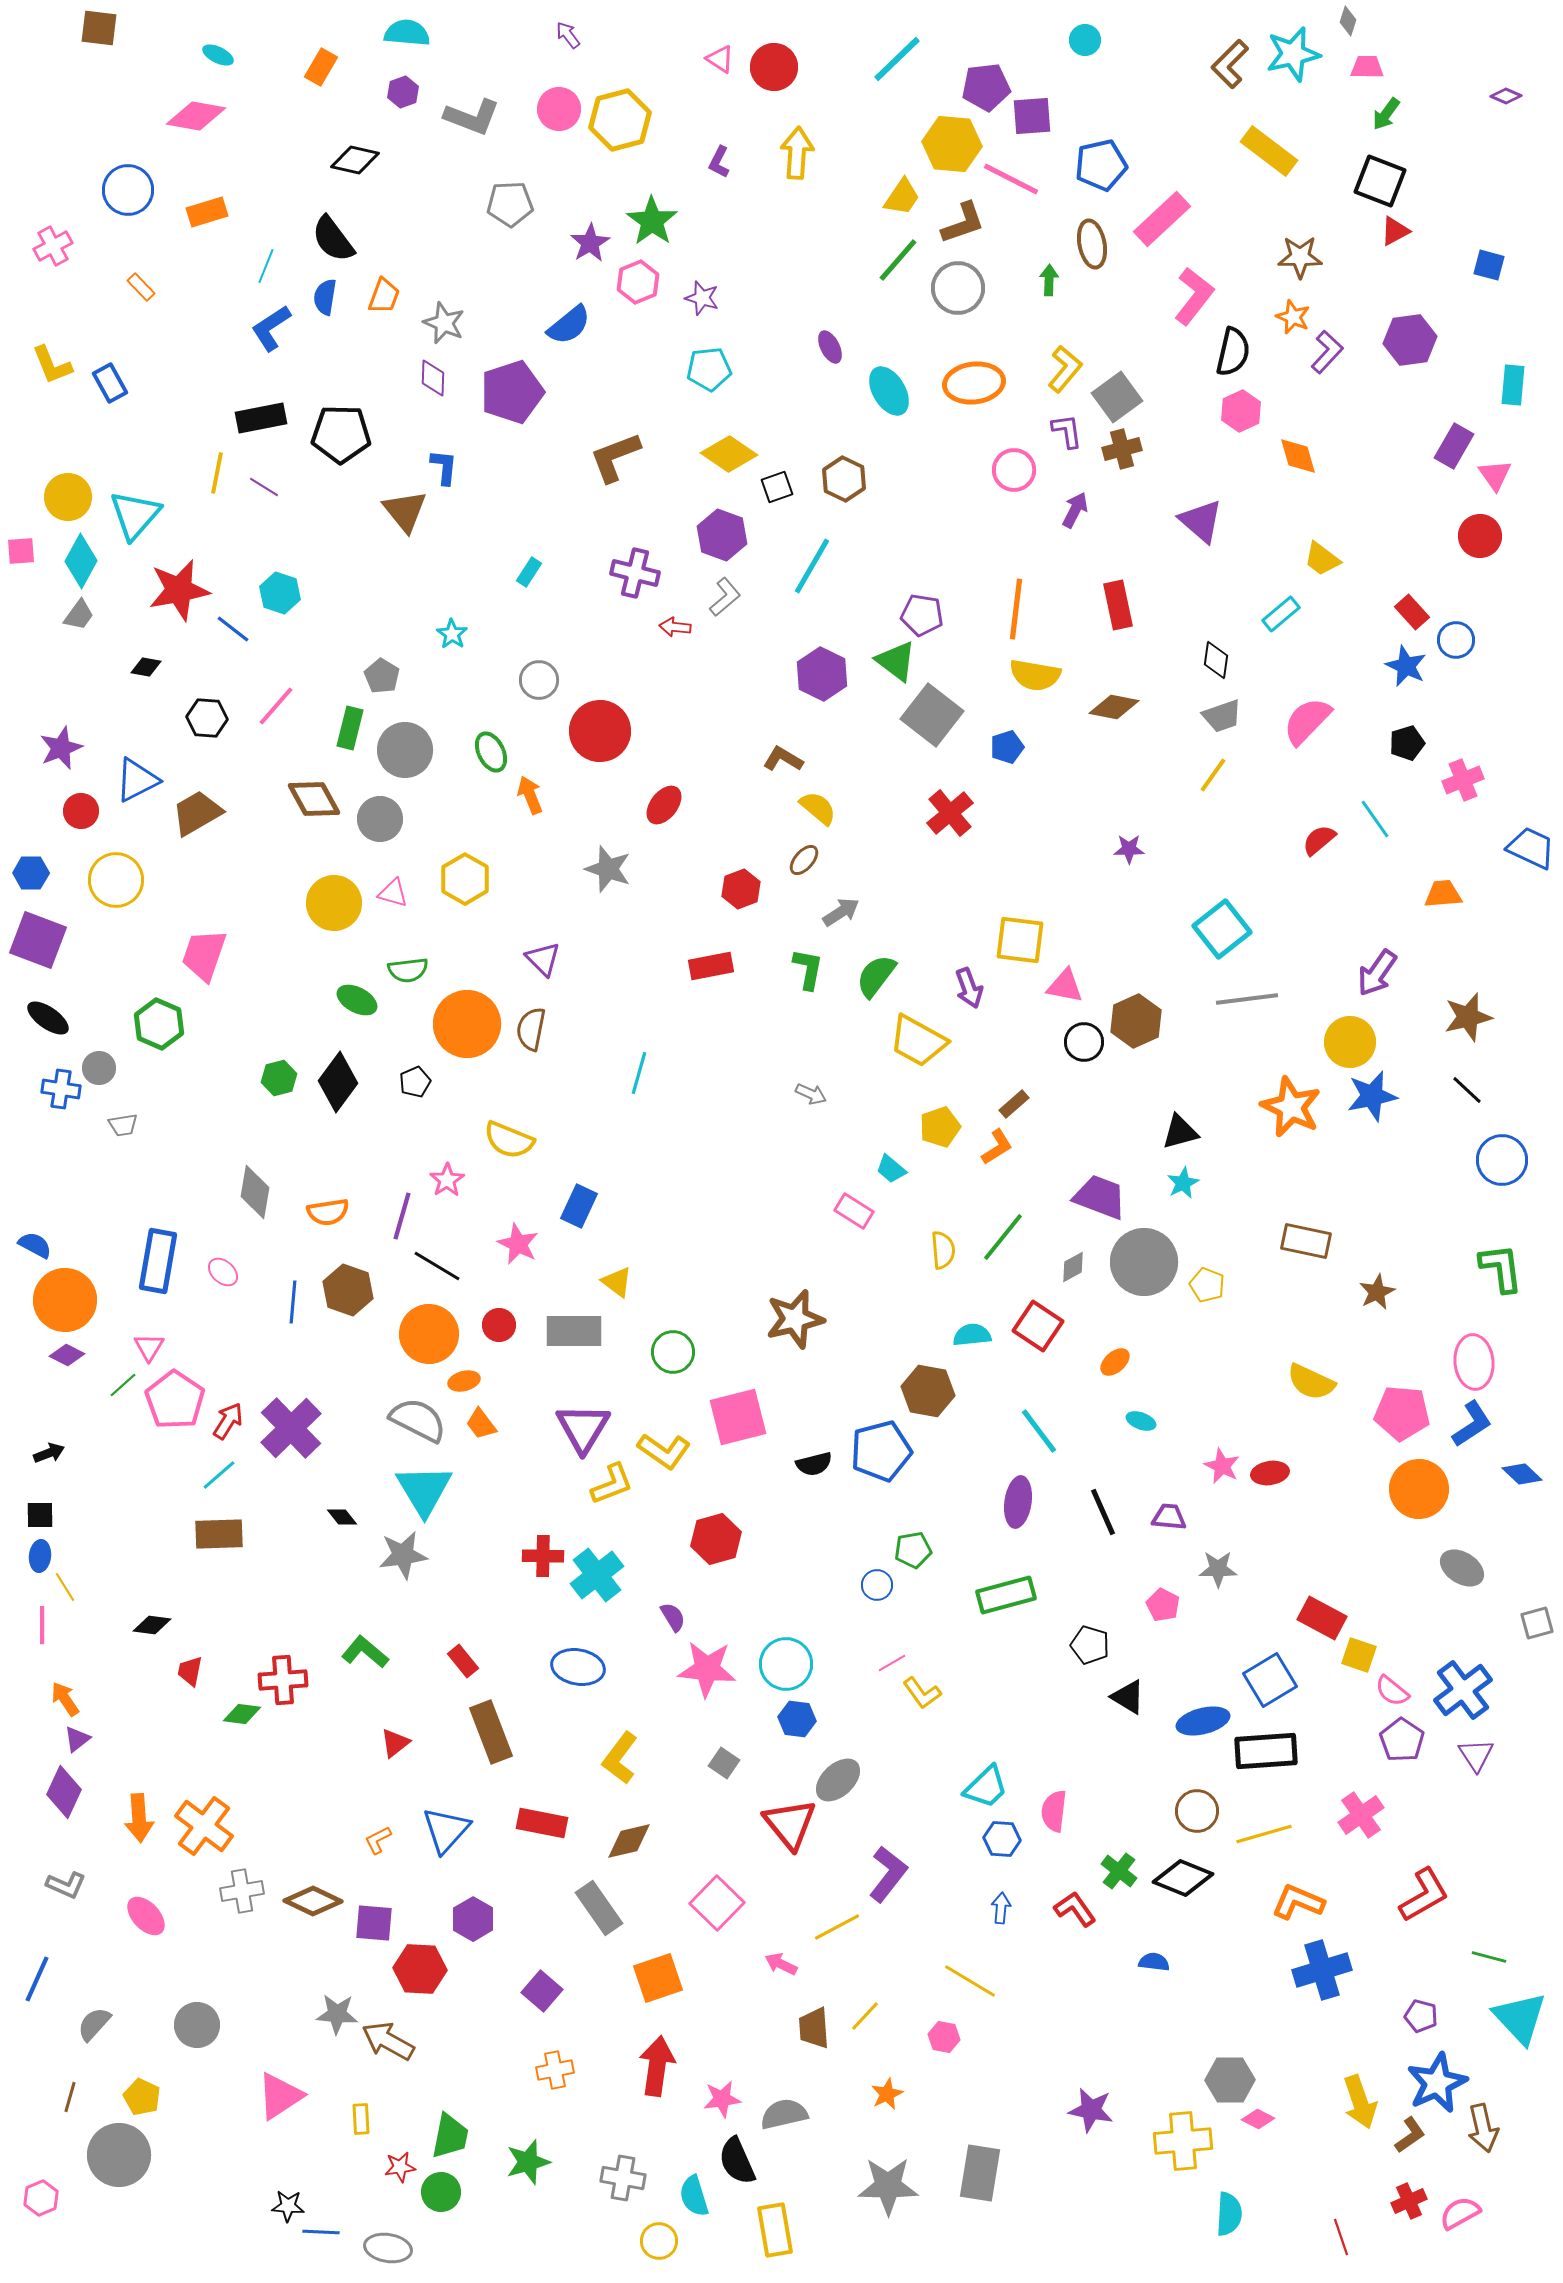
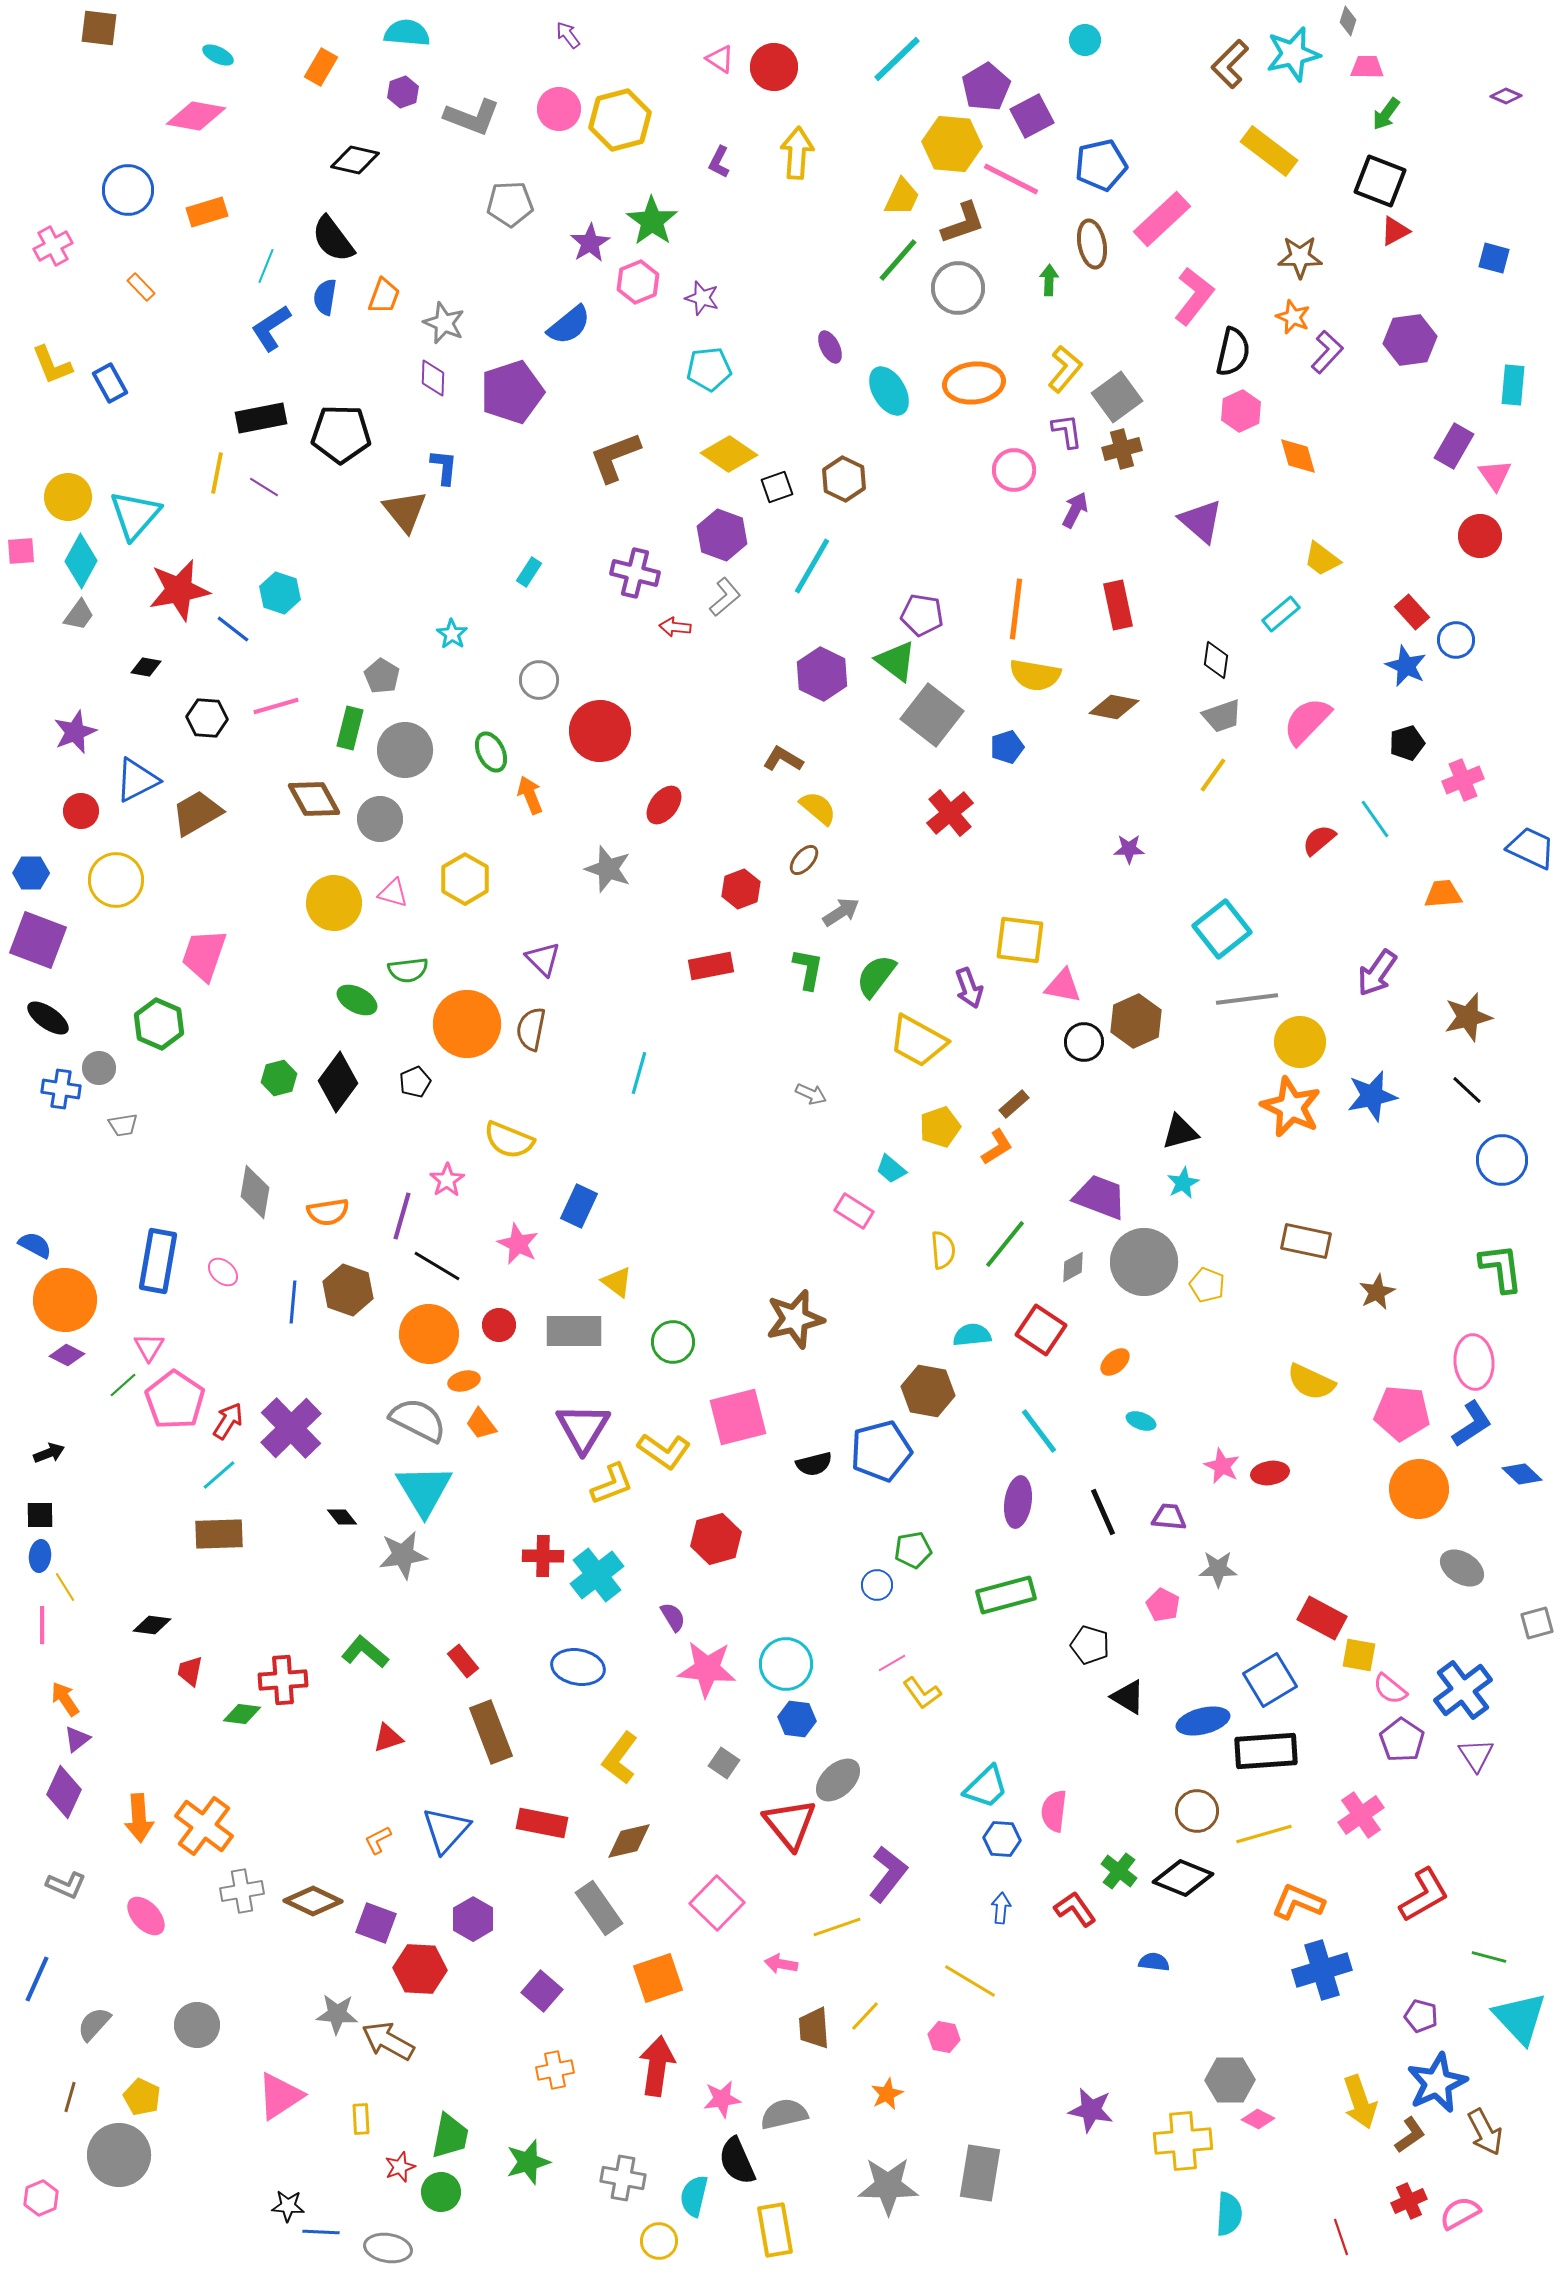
purple pentagon at (986, 87): rotated 24 degrees counterclockwise
purple square at (1032, 116): rotated 24 degrees counterclockwise
yellow trapezoid at (902, 197): rotated 9 degrees counterclockwise
blue square at (1489, 265): moved 5 px right, 7 px up
pink line at (276, 706): rotated 33 degrees clockwise
purple star at (61, 748): moved 14 px right, 16 px up
pink triangle at (1065, 986): moved 2 px left
yellow circle at (1350, 1042): moved 50 px left
green line at (1003, 1237): moved 2 px right, 7 px down
red square at (1038, 1326): moved 3 px right, 4 px down
green circle at (673, 1352): moved 10 px up
yellow square at (1359, 1655): rotated 9 degrees counterclockwise
pink semicircle at (1392, 1691): moved 2 px left, 2 px up
red triangle at (395, 1743): moved 7 px left, 5 px up; rotated 20 degrees clockwise
purple square at (374, 1923): moved 2 px right; rotated 15 degrees clockwise
yellow line at (837, 1927): rotated 9 degrees clockwise
pink arrow at (781, 1964): rotated 16 degrees counterclockwise
brown arrow at (1483, 2128): moved 2 px right, 4 px down; rotated 15 degrees counterclockwise
red star at (400, 2167): rotated 12 degrees counterclockwise
cyan semicircle at (694, 2196): rotated 30 degrees clockwise
